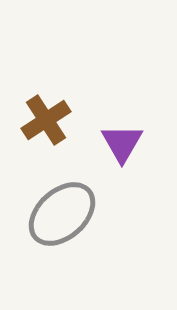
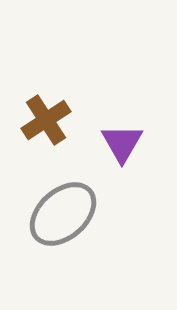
gray ellipse: moved 1 px right
